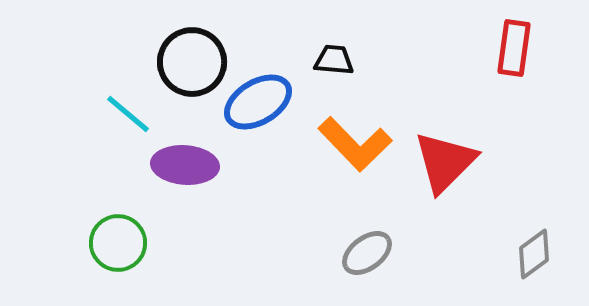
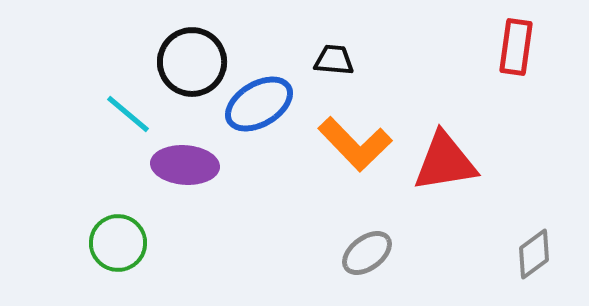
red rectangle: moved 2 px right, 1 px up
blue ellipse: moved 1 px right, 2 px down
red triangle: rotated 36 degrees clockwise
